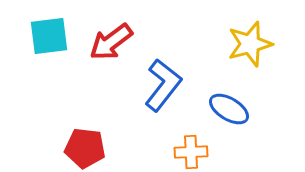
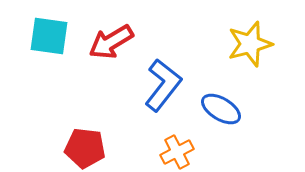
cyan square: rotated 15 degrees clockwise
red arrow: rotated 6 degrees clockwise
blue ellipse: moved 8 px left
orange cross: moved 14 px left; rotated 24 degrees counterclockwise
